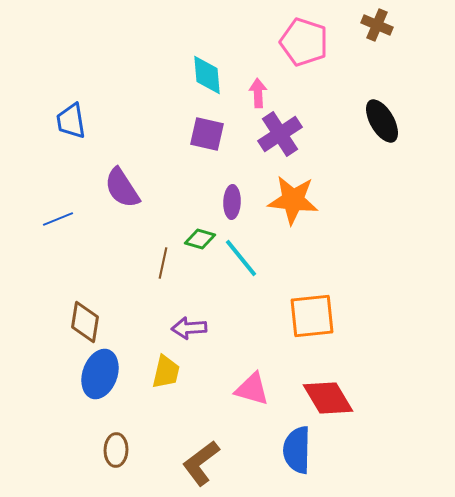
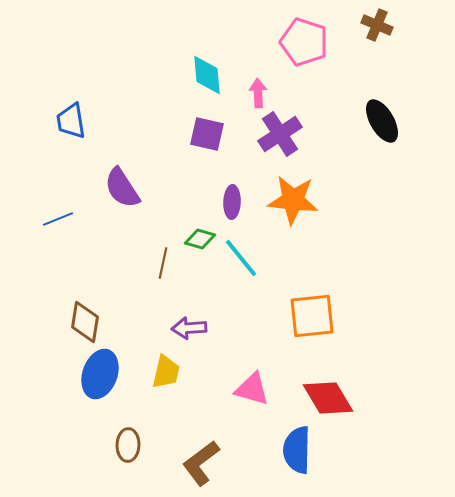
brown ellipse: moved 12 px right, 5 px up
